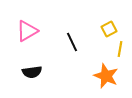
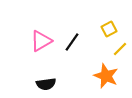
pink triangle: moved 14 px right, 10 px down
black line: rotated 60 degrees clockwise
yellow line: rotated 35 degrees clockwise
black semicircle: moved 14 px right, 12 px down
